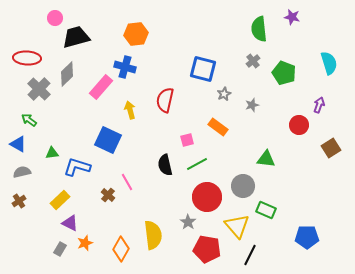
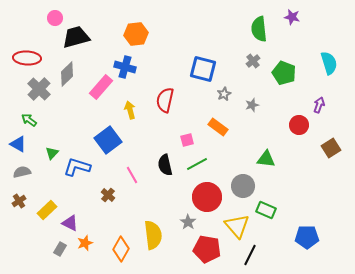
blue square at (108, 140): rotated 28 degrees clockwise
green triangle at (52, 153): rotated 40 degrees counterclockwise
pink line at (127, 182): moved 5 px right, 7 px up
yellow rectangle at (60, 200): moved 13 px left, 10 px down
